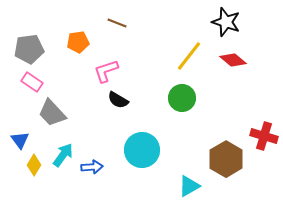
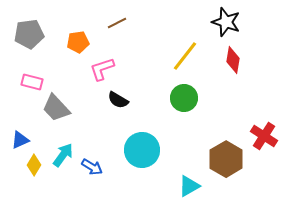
brown line: rotated 48 degrees counterclockwise
gray pentagon: moved 15 px up
yellow line: moved 4 px left
red diamond: rotated 60 degrees clockwise
pink L-shape: moved 4 px left, 2 px up
pink rectangle: rotated 20 degrees counterclockwise
green circle: moved 2 px right
gray trapezoid: moved 4 px right, 5 px up
red cross: rotated 16 degrees clockwise
blue triangle: rotated 42 degrees clockwise
blue arrow: rotated 35 degrees clockwise
